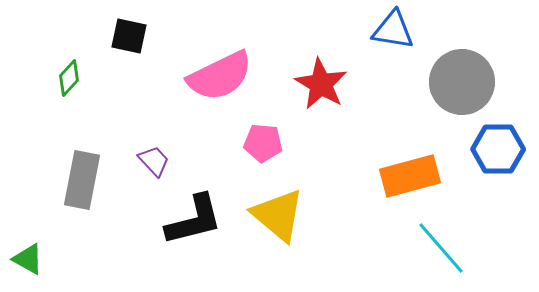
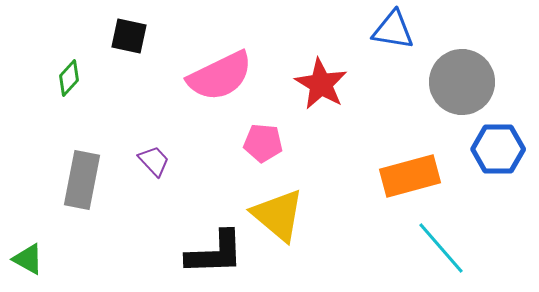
black L-shape: moved 21 px right, 33 px down; rotated 12 degrees clockwise
